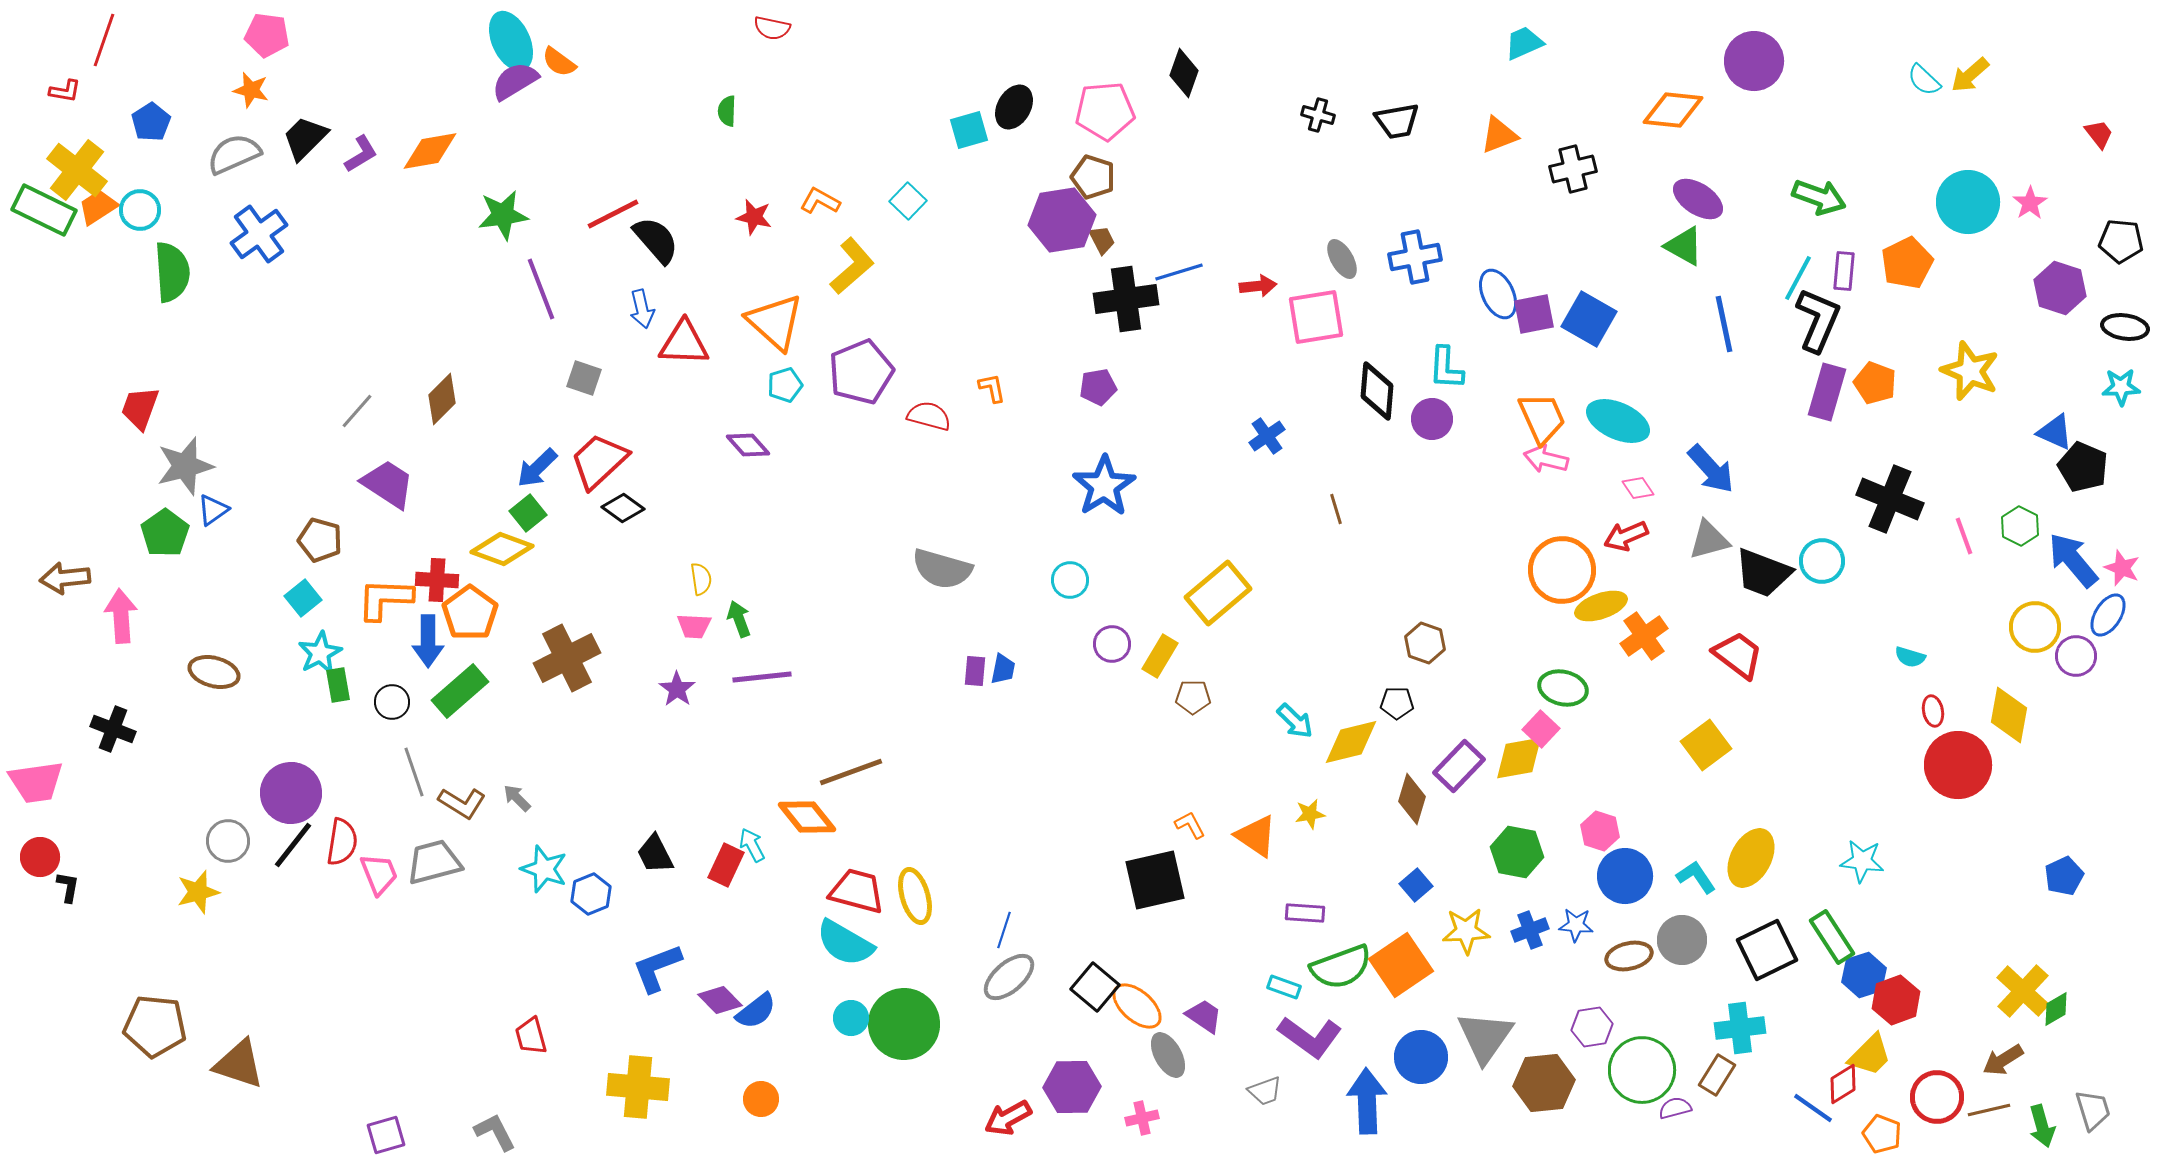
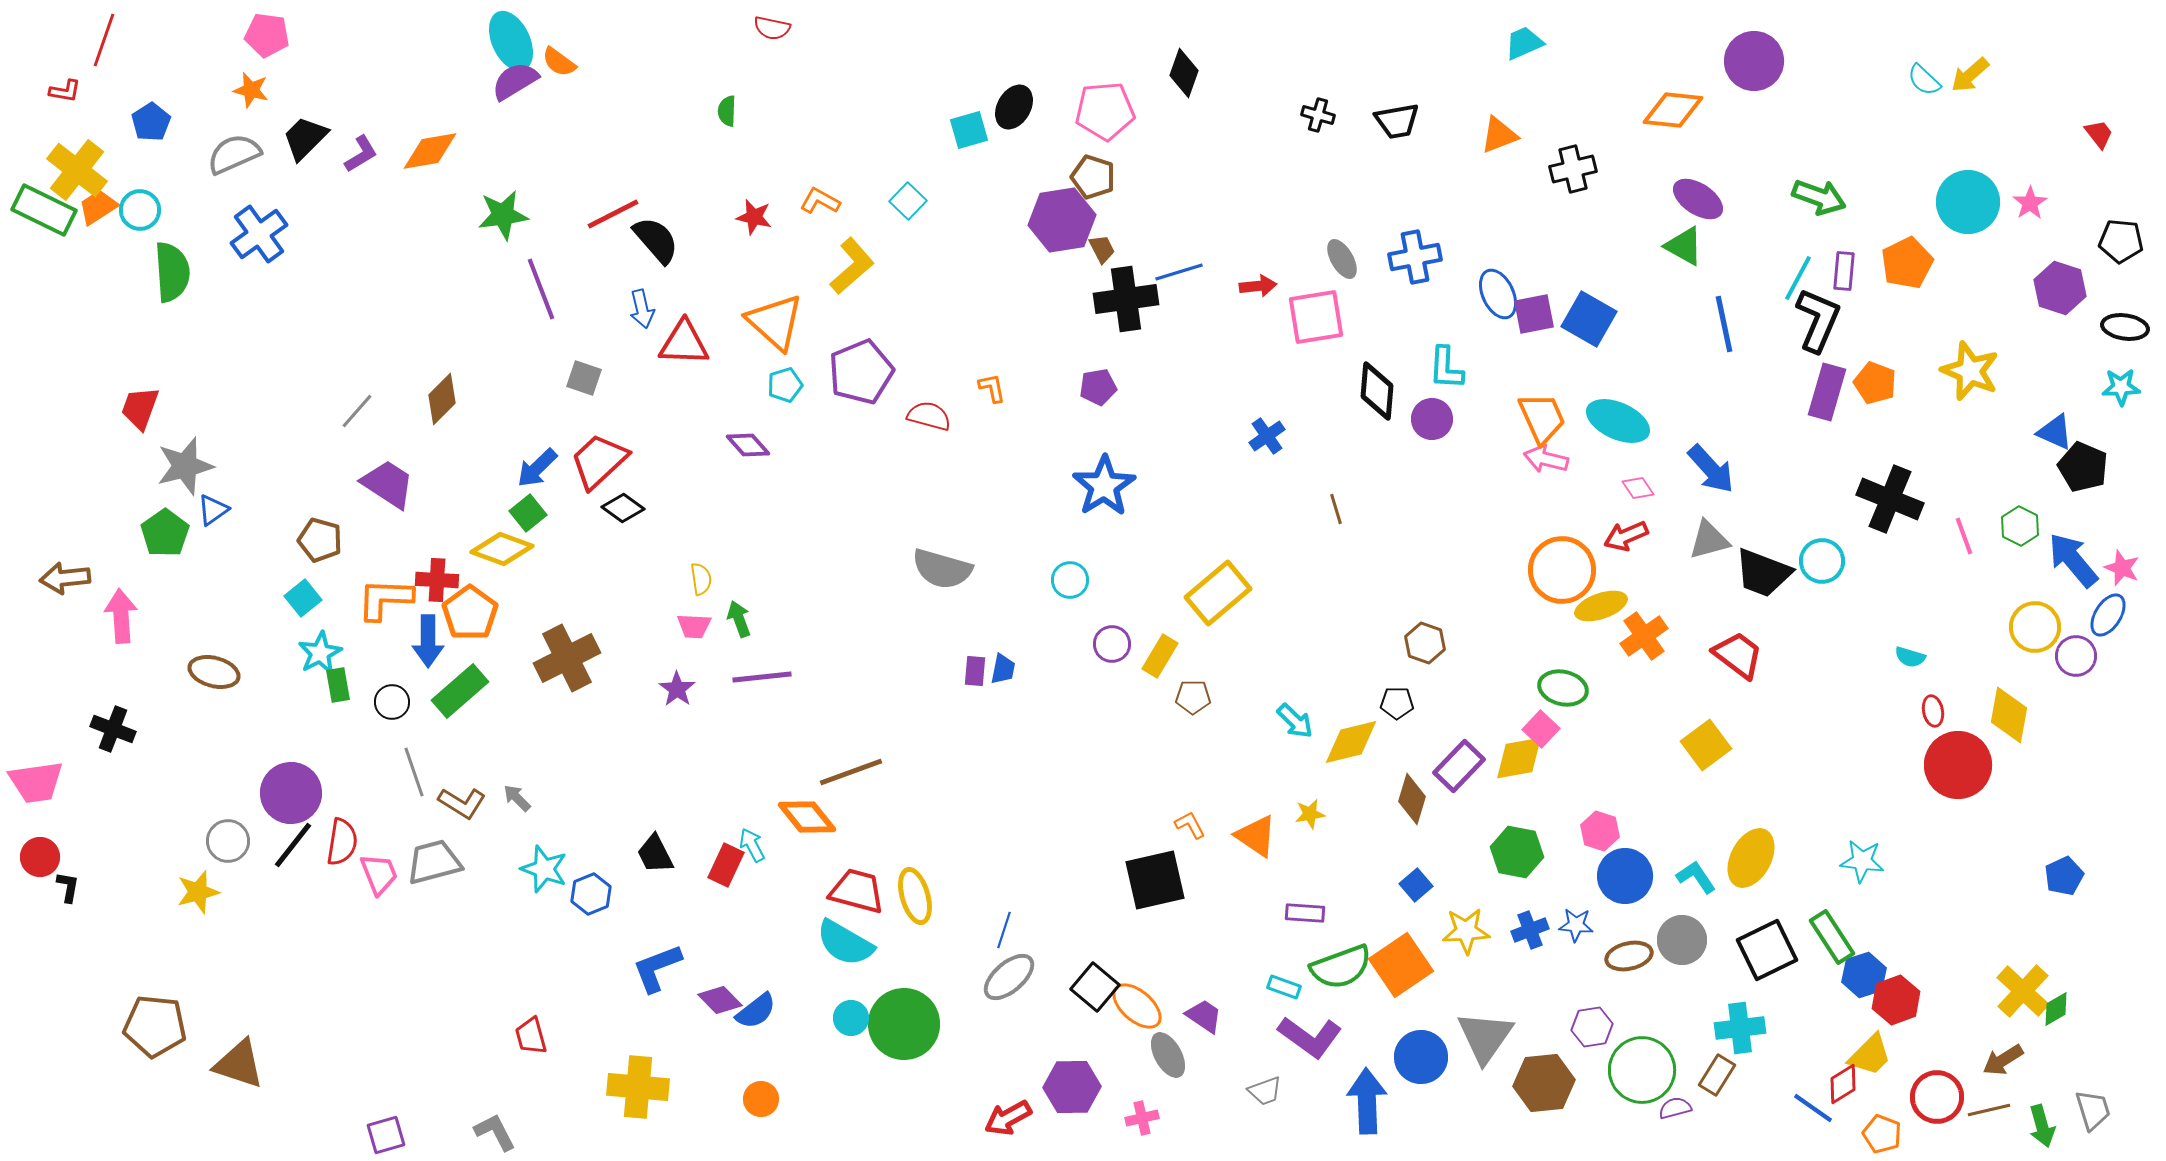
brown trapezoid at (1102, 240): moved 9 px down
